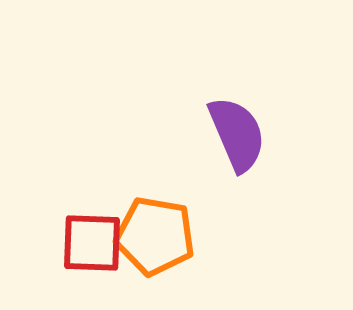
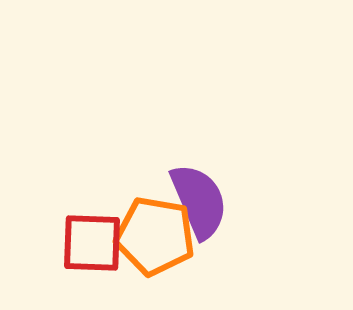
purple semicircle: moved 38 px left, 67 px down
